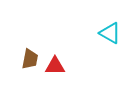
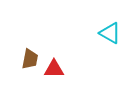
red triangle: moved 1 px left, 3 px down
